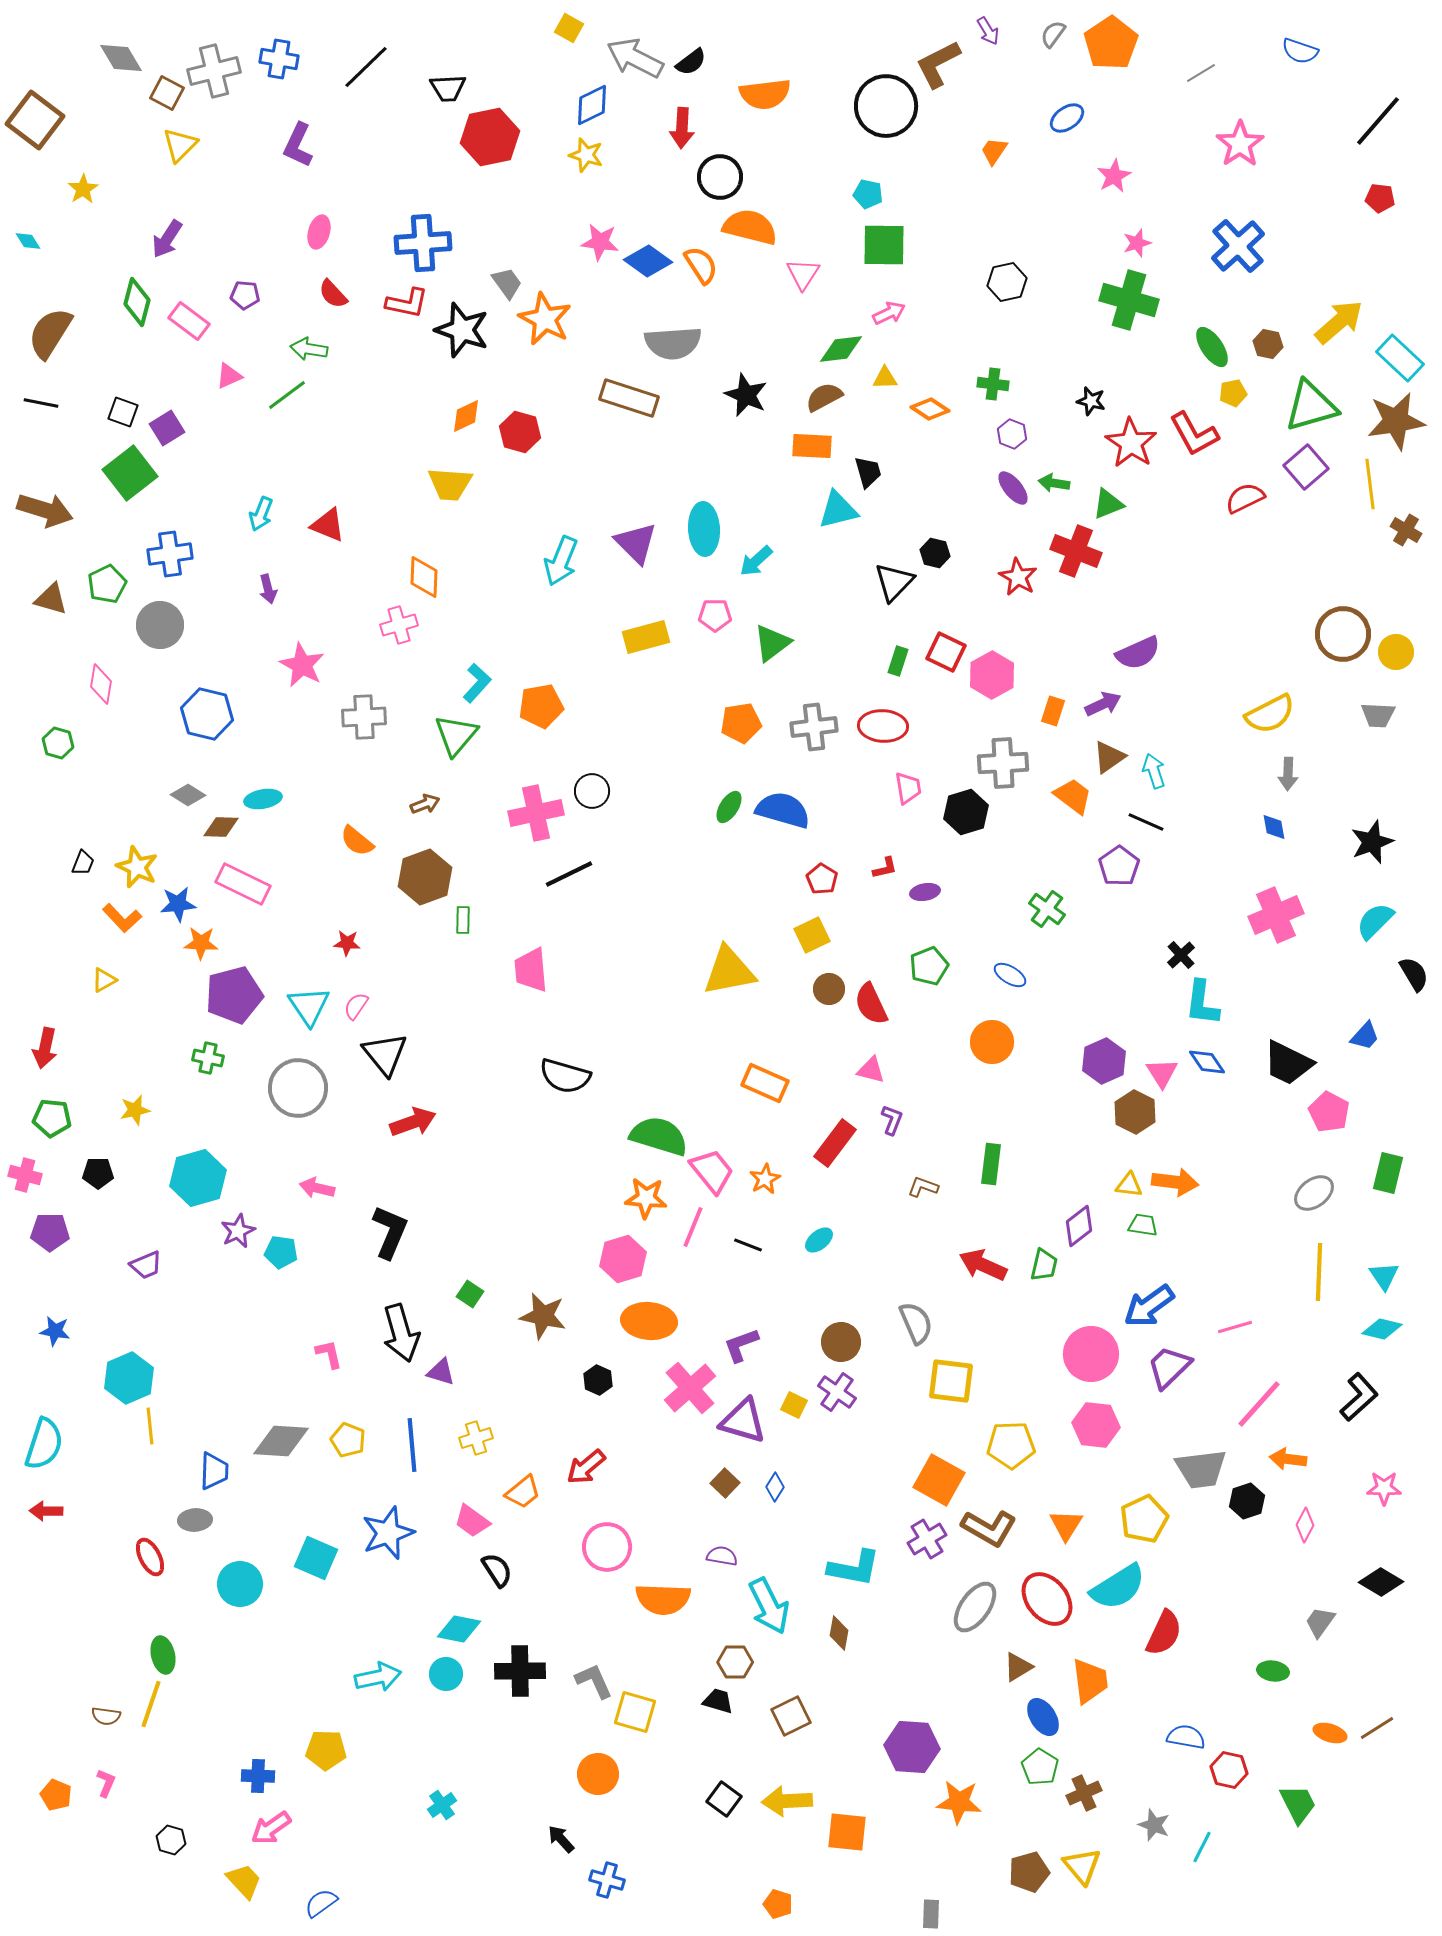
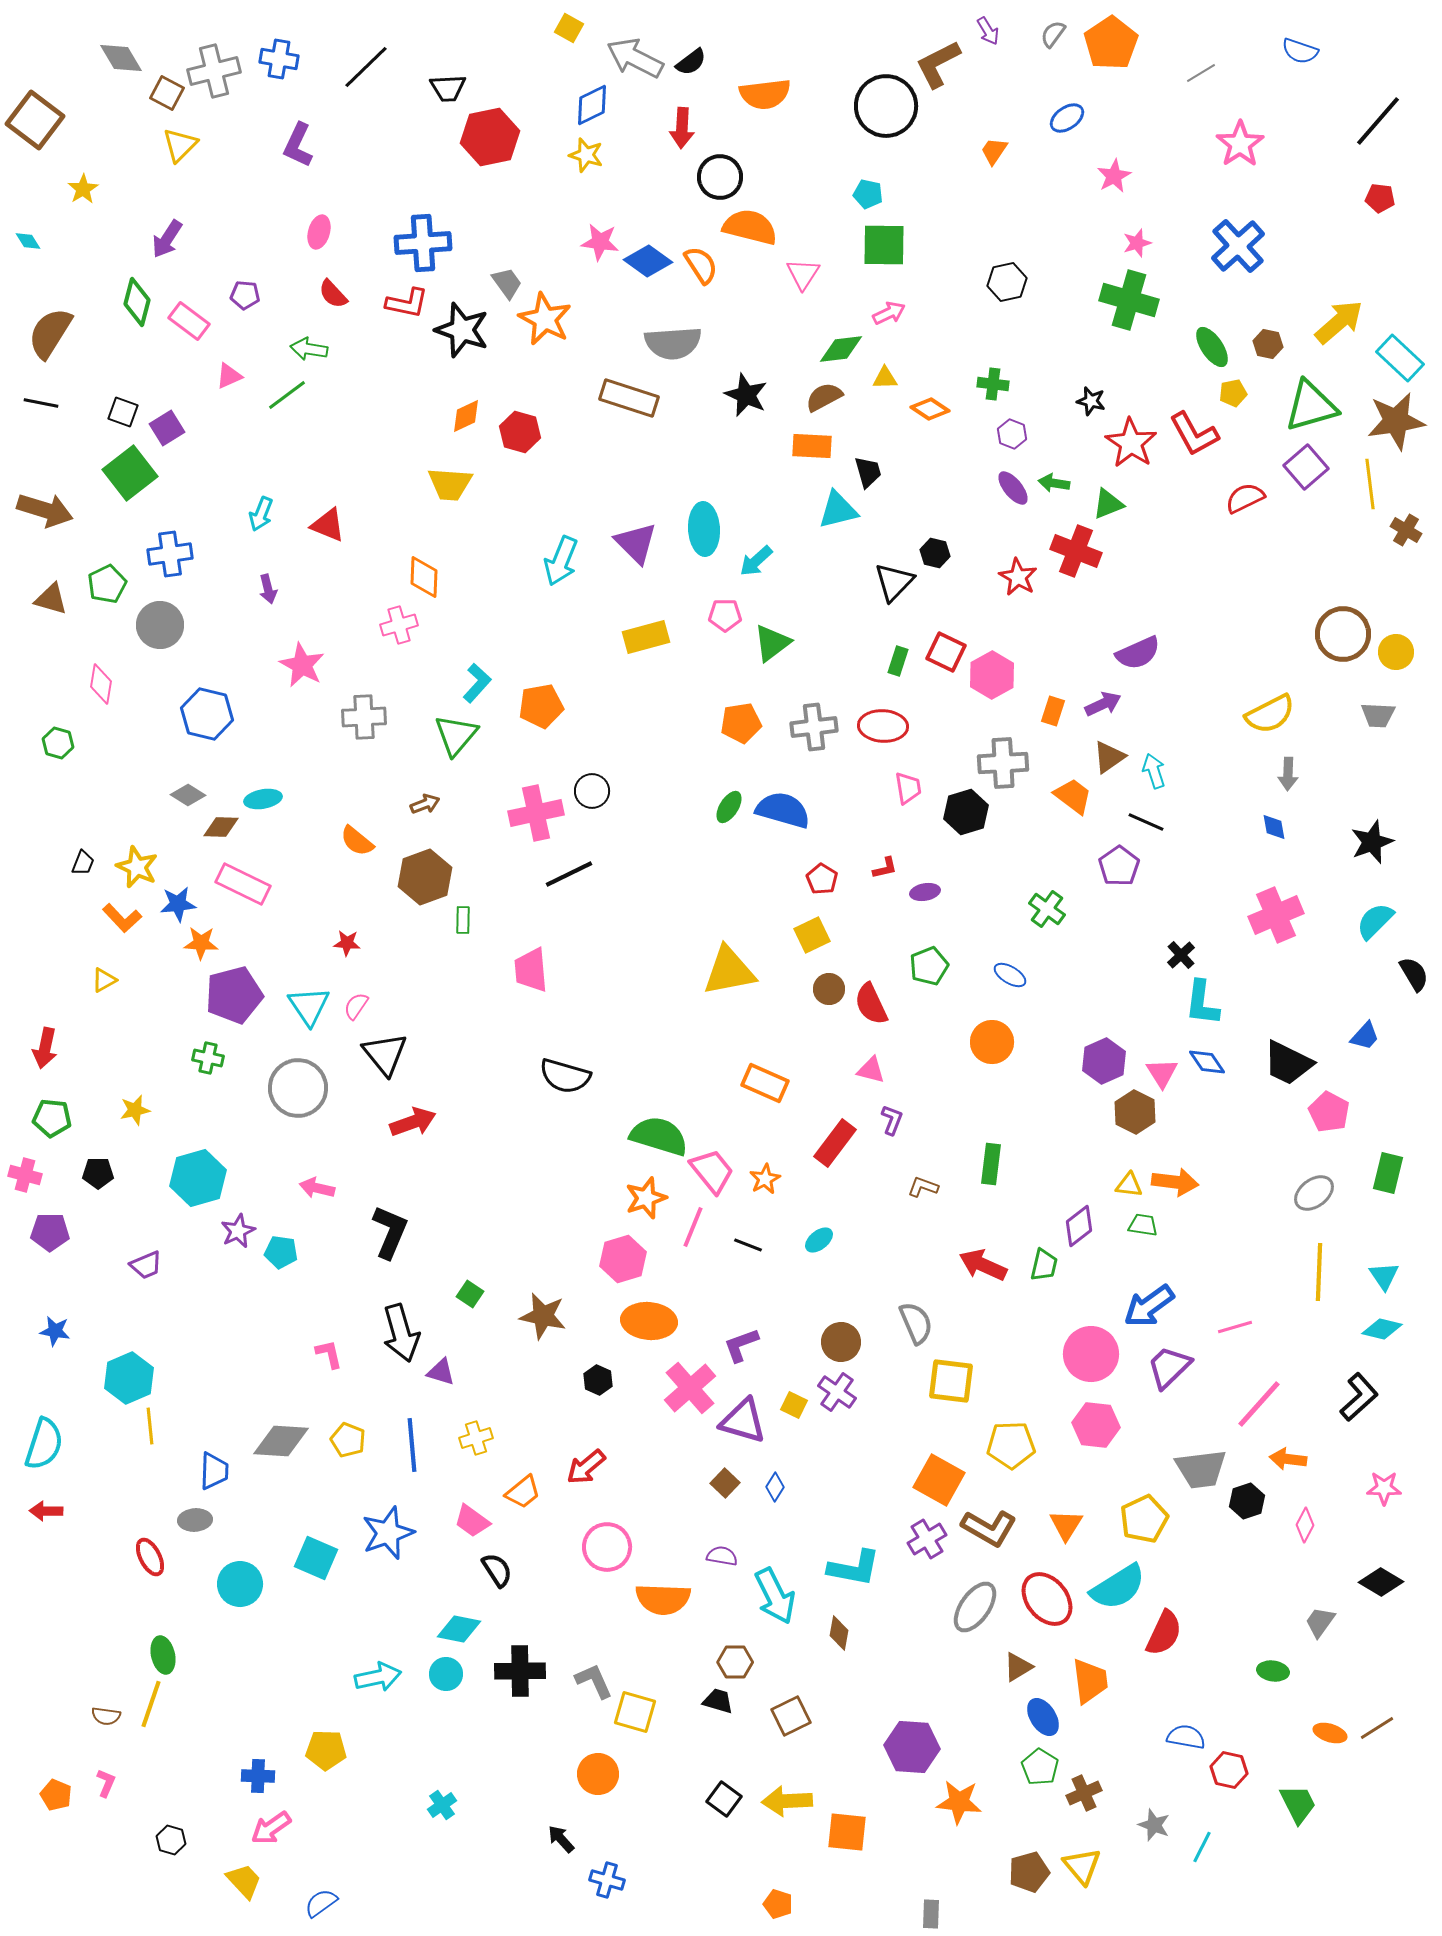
pink pentagon at (715, 615): moved 10 px right
orange star at (646, 1198): rotated 24 degrees counterclockwise
cyan arrow at (769, 1606): moved 6 px right, 10 px up
